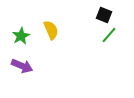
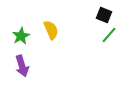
purple arrow: rotated 50 degrees clockwise
